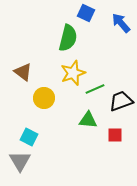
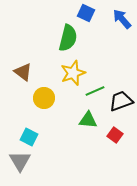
blue arrow: moved 1 px right, 4 px up
green line: moved 2 px down
red square: rotated 35 degrees clockwise
